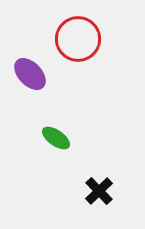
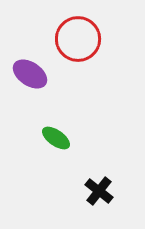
purple ellipse: rotated 12 degrees counterclockwise
black cross: rotated 8 degrees counterclockwise
